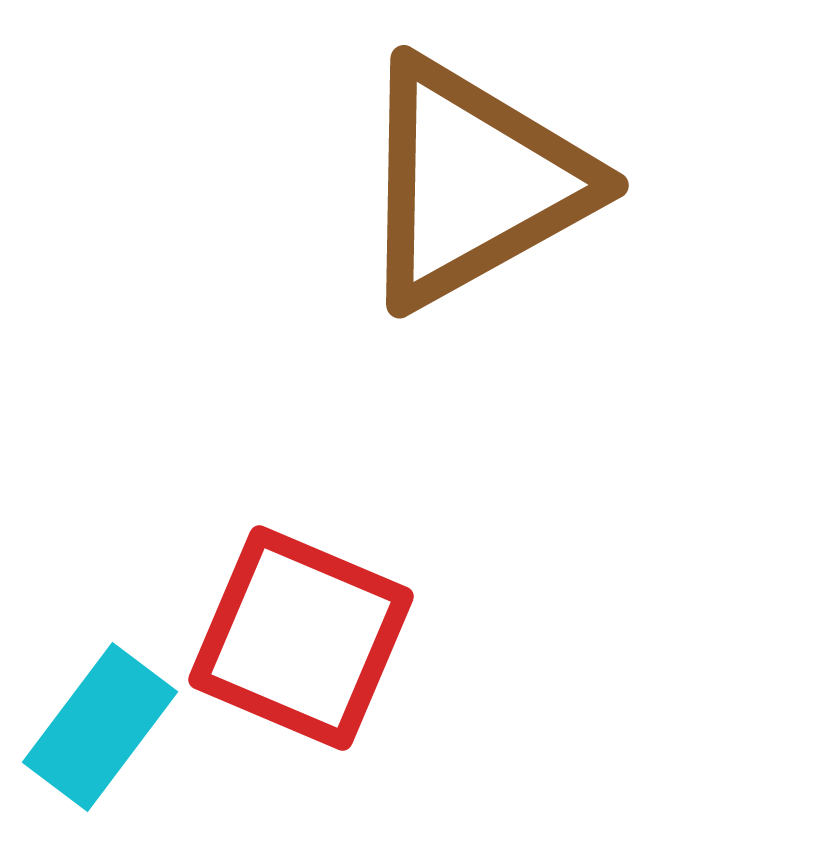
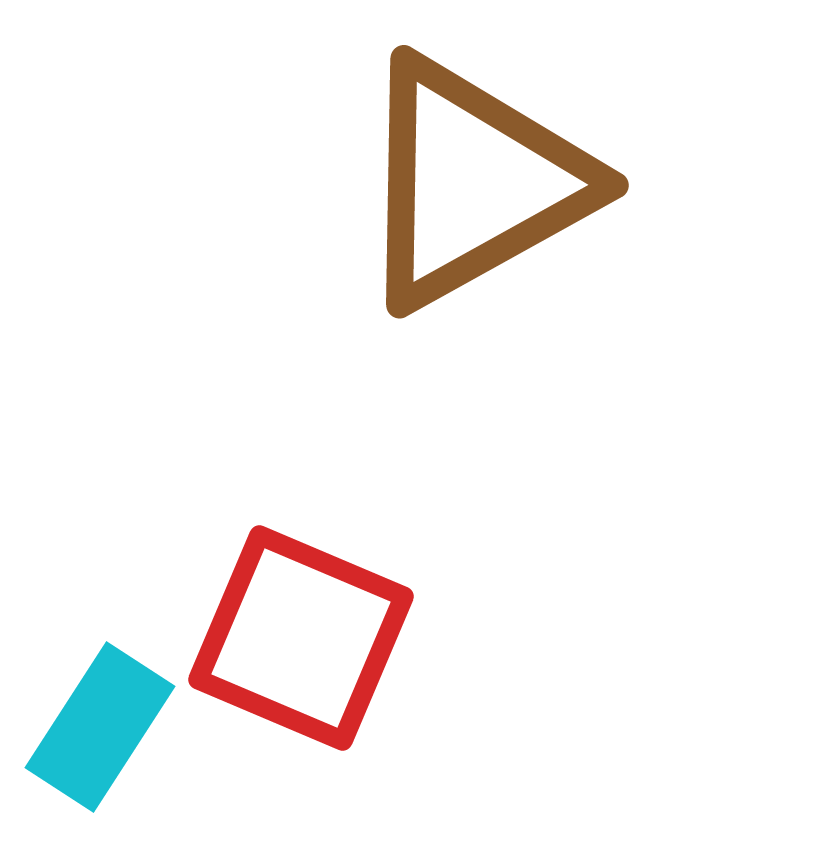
cyan rectangle: rotated 4 degrees counterclockwise
